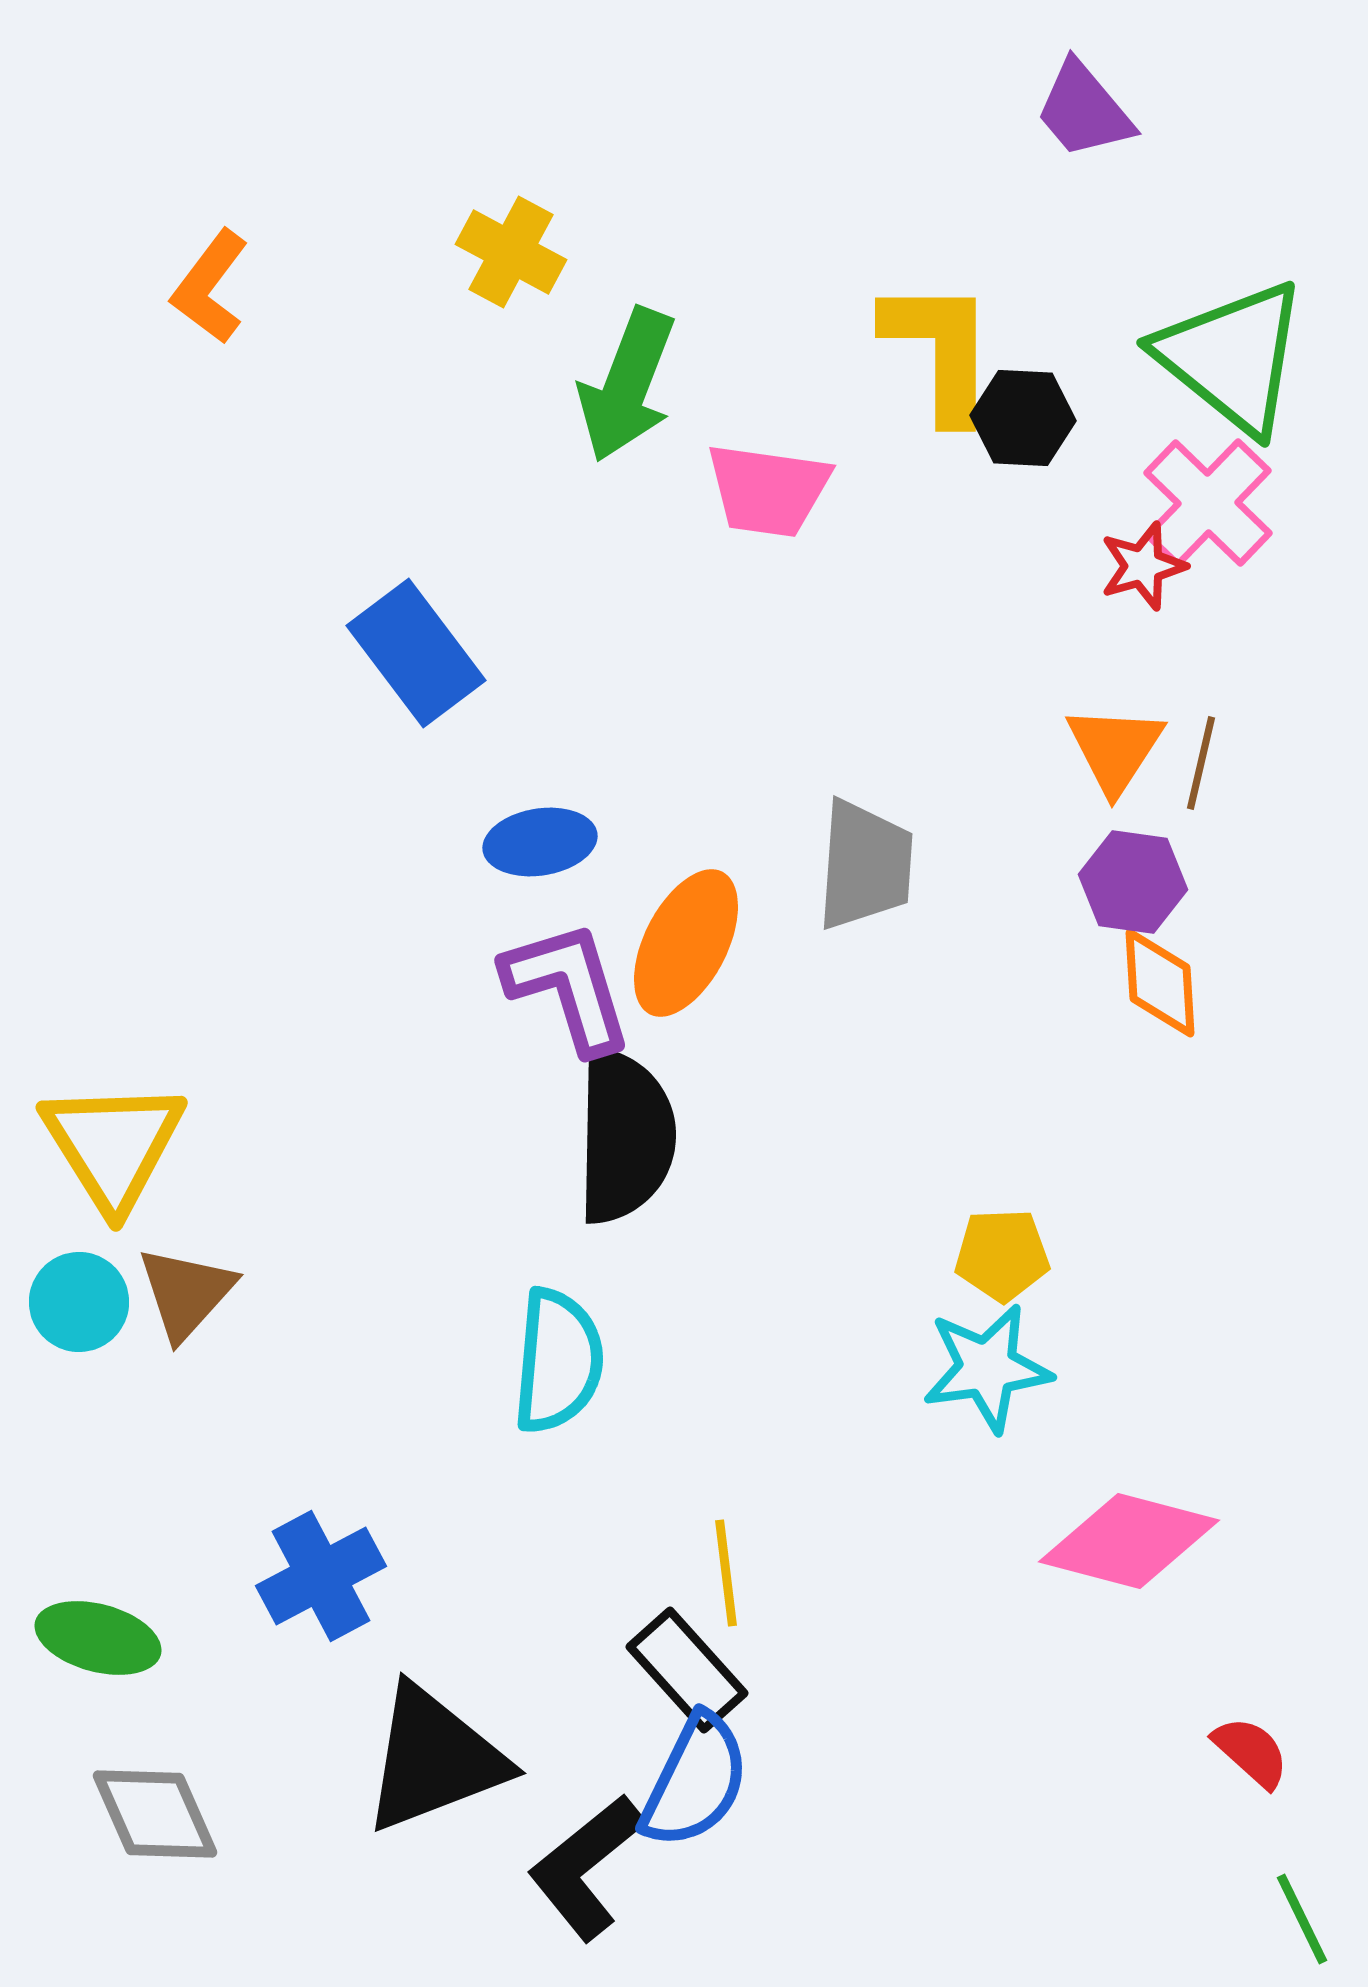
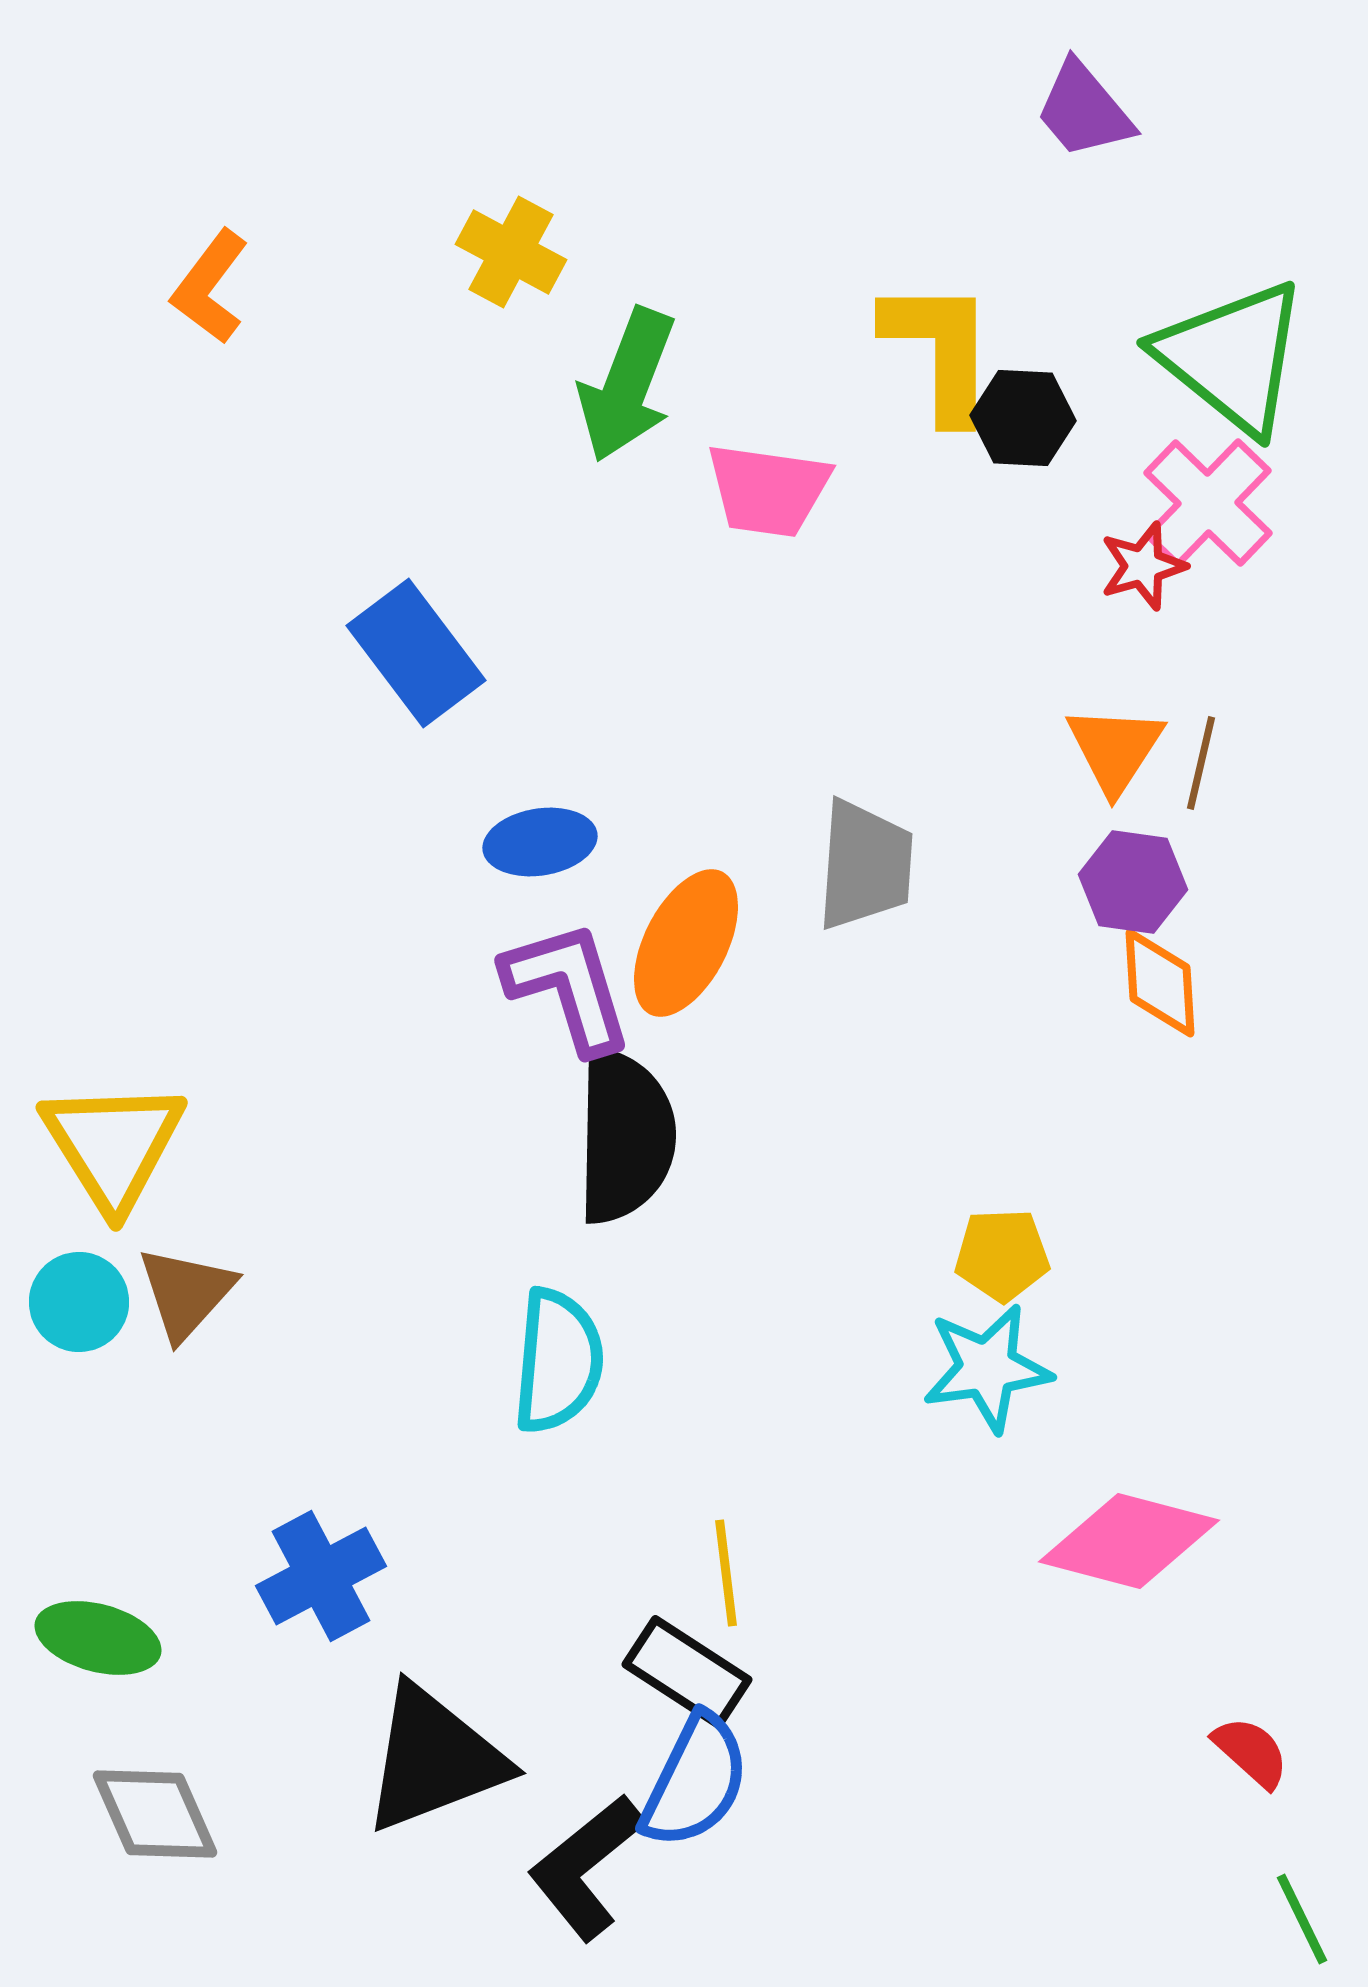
black rectangle: moved 2 px down; rotated 15 degrees counterclockwise
